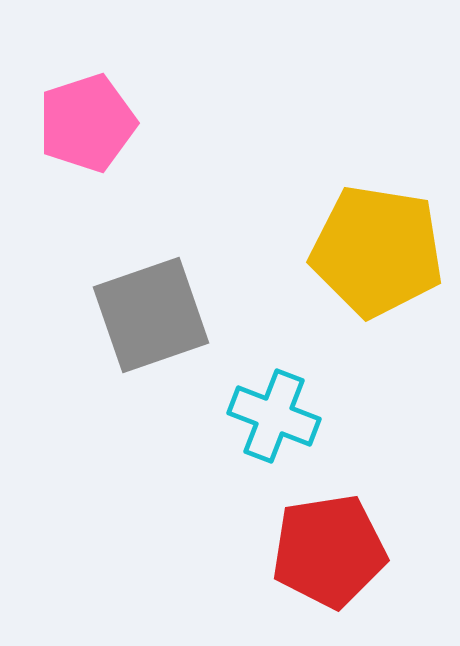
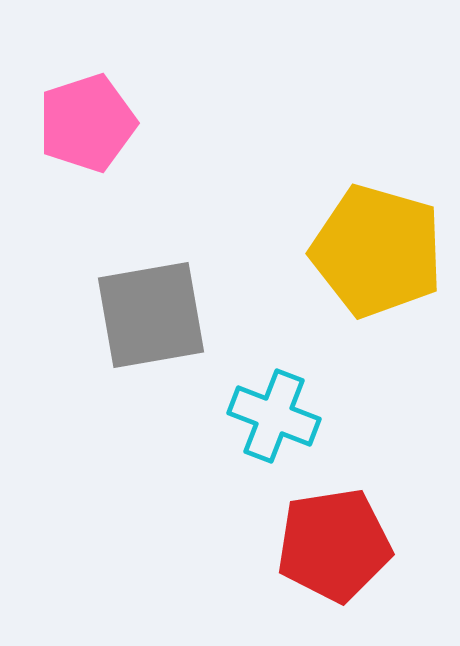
yellow pentagon: rotated 7 degrees clockwise
gray square: rotated 9 degrees clockwise
red pentagon: moved 5 px right, 6 px up
